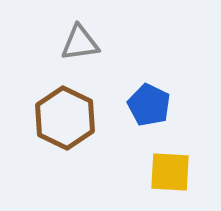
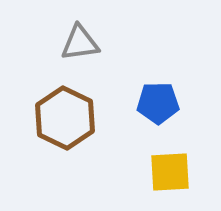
blue pentagon: moved 9 px right, 2 px up; rotated 27 degrees counterclockwise
yellow square: rotated 6 degrees counterclockwise
